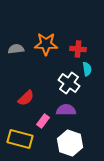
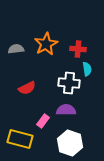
orange star: rotated 30 degrees counterclockwise
white cross: rotated 30 degrees counterclockwise
red semicircle: moved 1 px right, 10 px up; rotated 18 degrees clockwise
